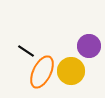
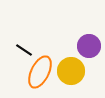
black line: moved 2 px left, 1 px up
orange ellipse: moved 2 px left
